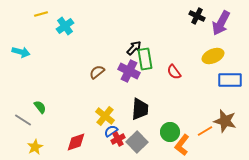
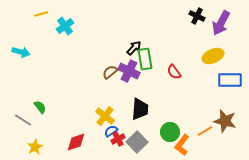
brown semicircle: moved 13 px right
